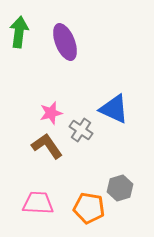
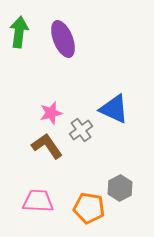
purple ellipse: moved 2 px left, 3 px up
gray cross: rotated 20 degrees clockwise
gray hexagon: rotated 10 degrees counterclockwise
pink trapezoid: moved 2 px up
